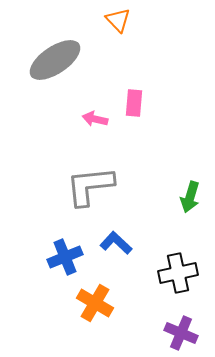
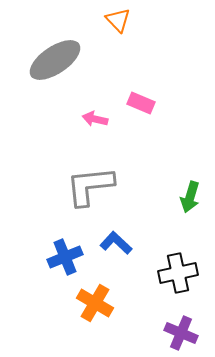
pink rectangle: moved 7 px right; rotated 72 degrees counterclockwise
